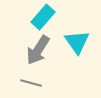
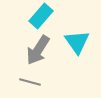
cyan rectangle: moved 2 px left, 1 px up
gray line: moved 1 px left, 1 px up
